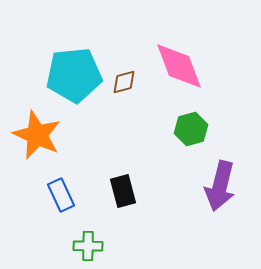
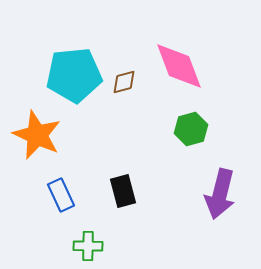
purple arrow: moved 8 px down
